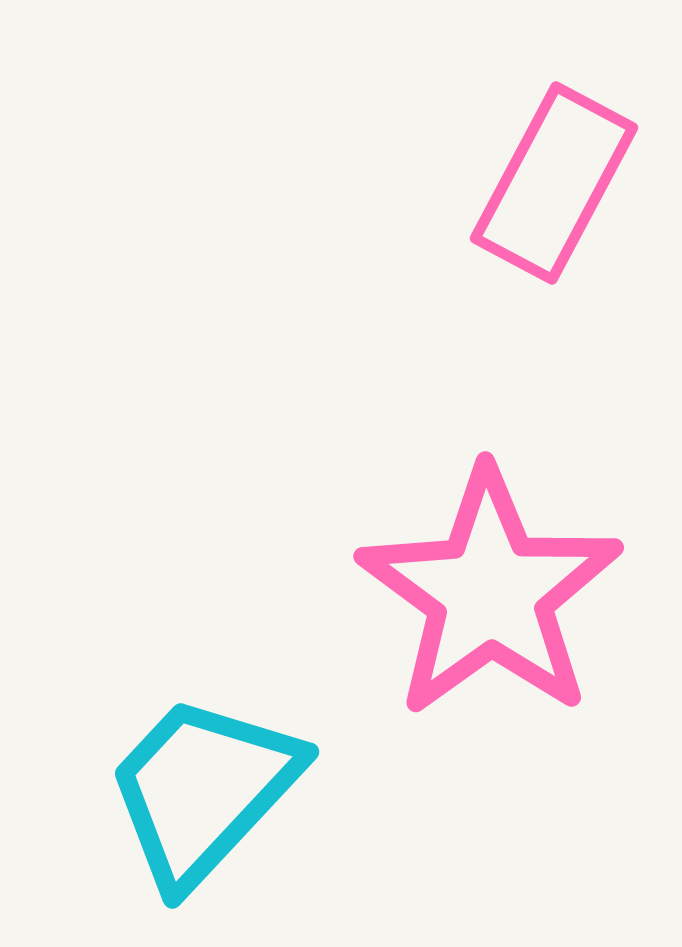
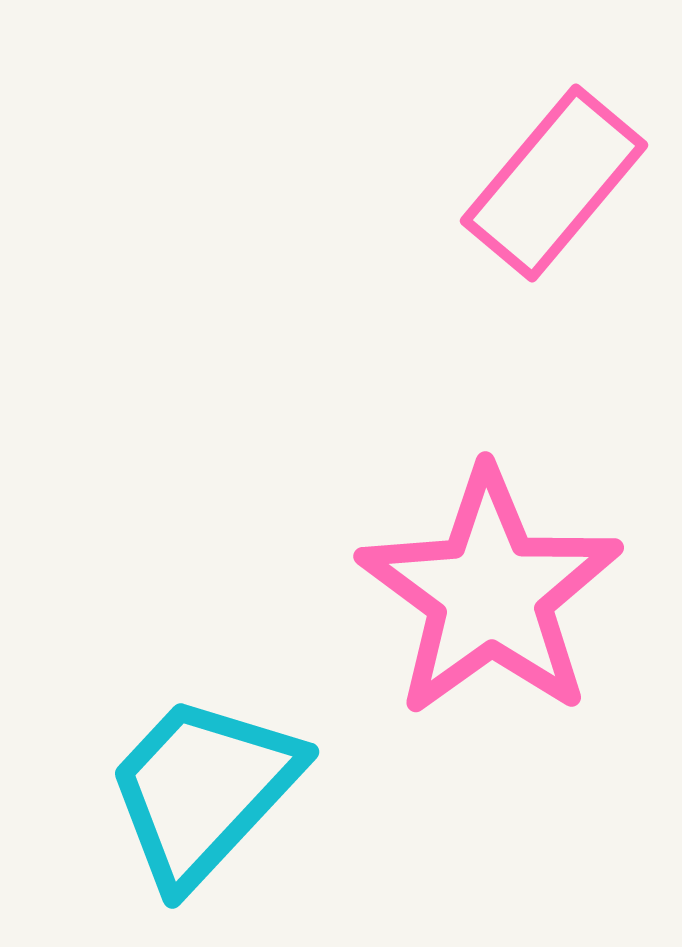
pink rectangle: rotated 12 degrees clockwise
